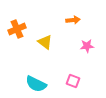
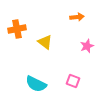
orange arrow: moved 4 px right, 3 px up
orange cross: rotated 12 degrees clockwise
pink star: rotated 16 degrees counterclockwise
